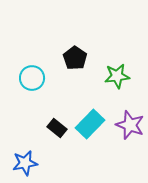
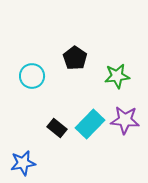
cyan circle: moved 2 px up
purple star: moved 5 px left, 5 px up; rotated 16 degrees counterclockwise
blue star: moved 2 px left
